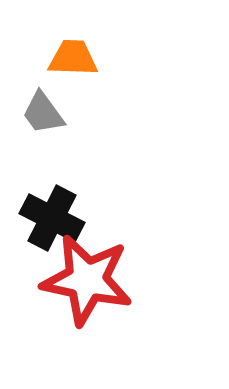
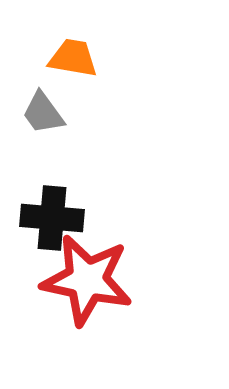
orange trapezoid: rotated 8 degrees clockwise
black cross: rotated 22 degrees counterclockwise
